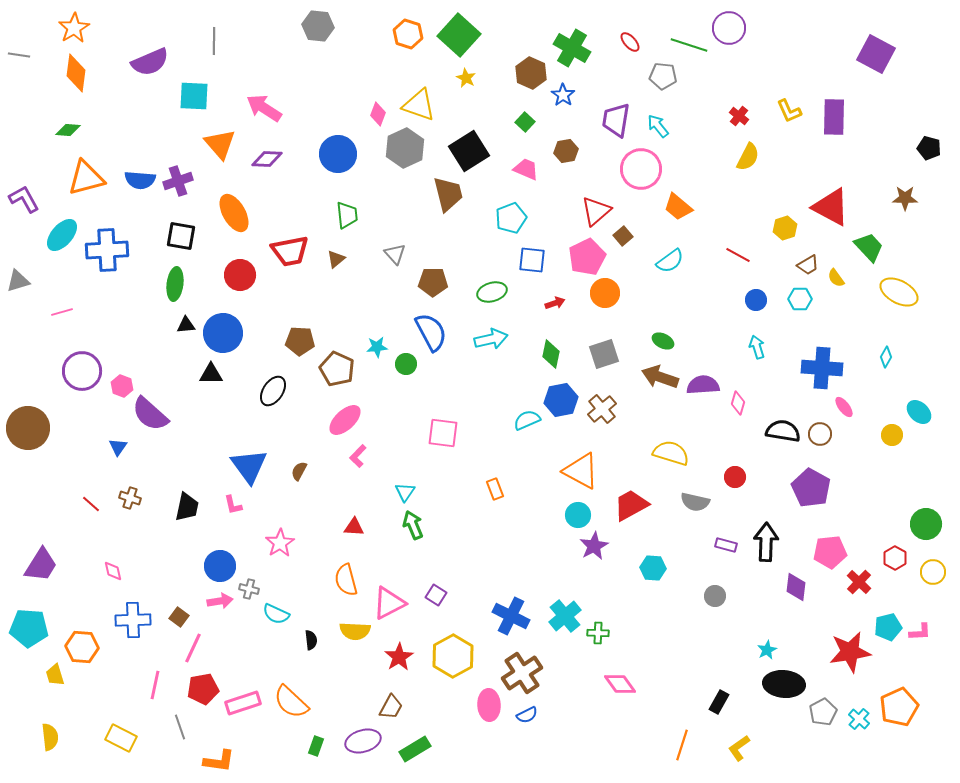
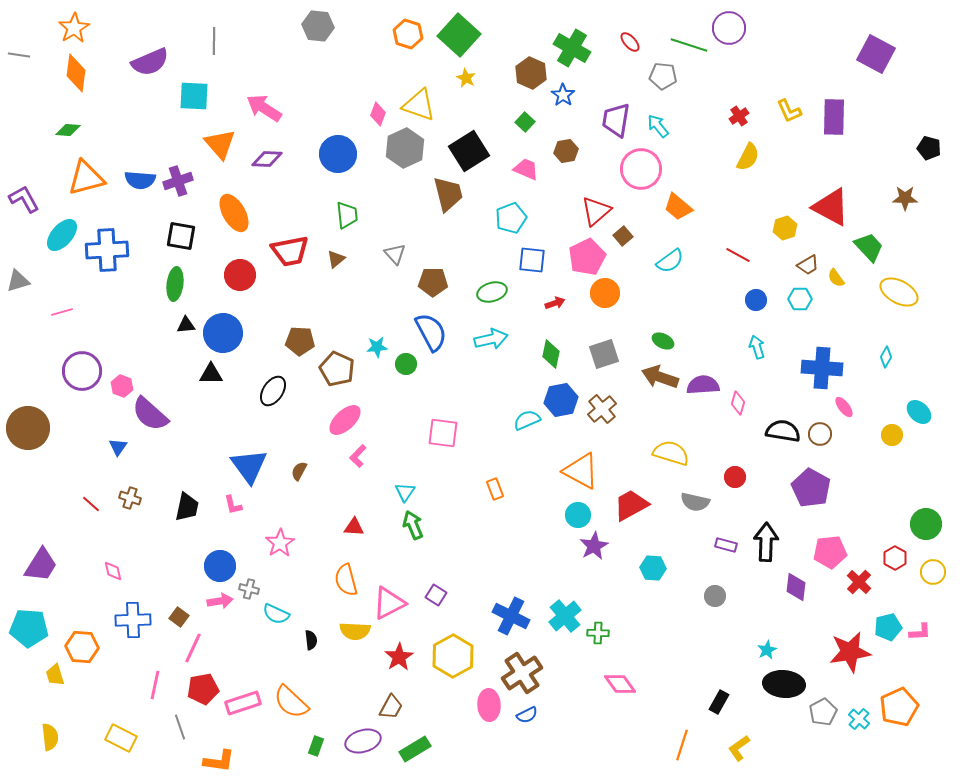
red cross at (739, 116): rotated 18 degrees clockwise
